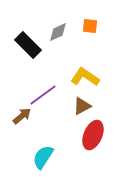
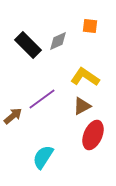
gray diamond: moved 9 px down
purple line: moved 1 px left, 4 px down
brown arrow: moved 9 px left
